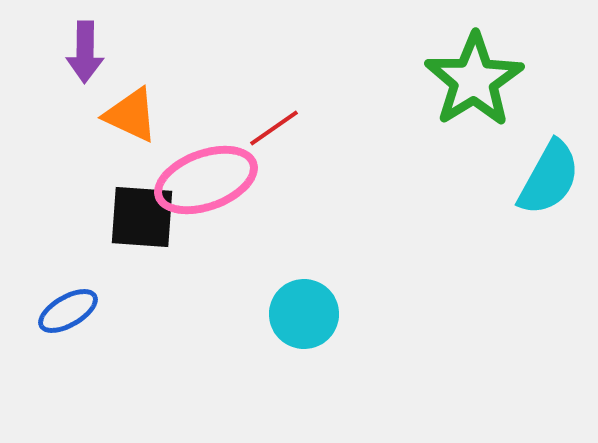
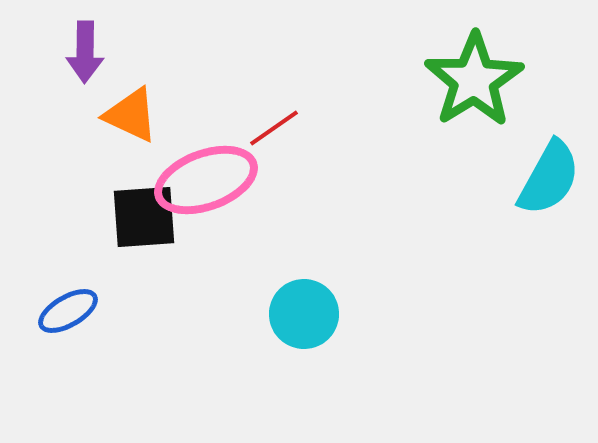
black square: moved 2 px right; rotated 8 degrees counterclockwise
